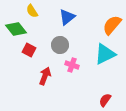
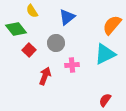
gray circle: moved 4 px left, 2 px up
red square: rotated 16 degrees clockwise
pink cross: rotated 24 degrees counterclockwise
